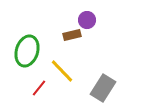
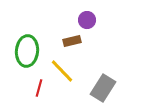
brown rectangle: moved 6 px down
green ellipse: rotated 12 degrees counterclockwise
red line: rotated 24 degrees counterclockwise
